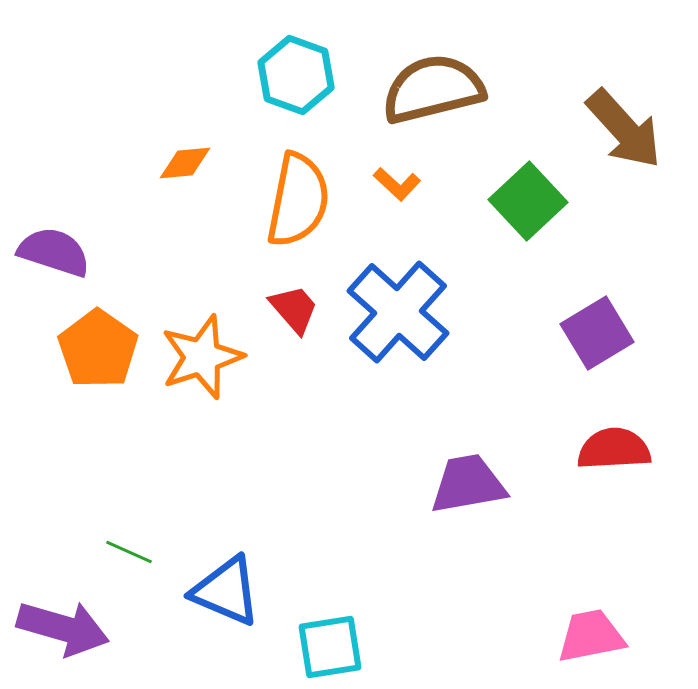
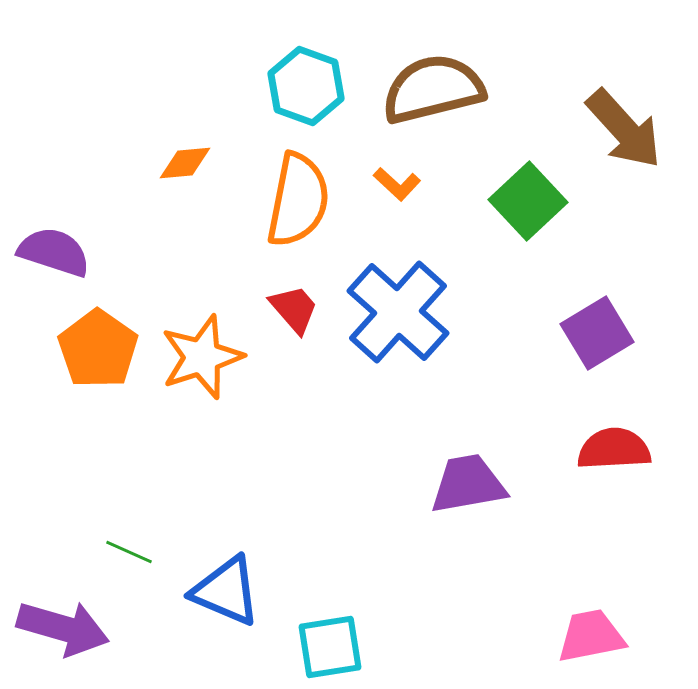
cyan hexagon: moved 10 px right, 11 px down
